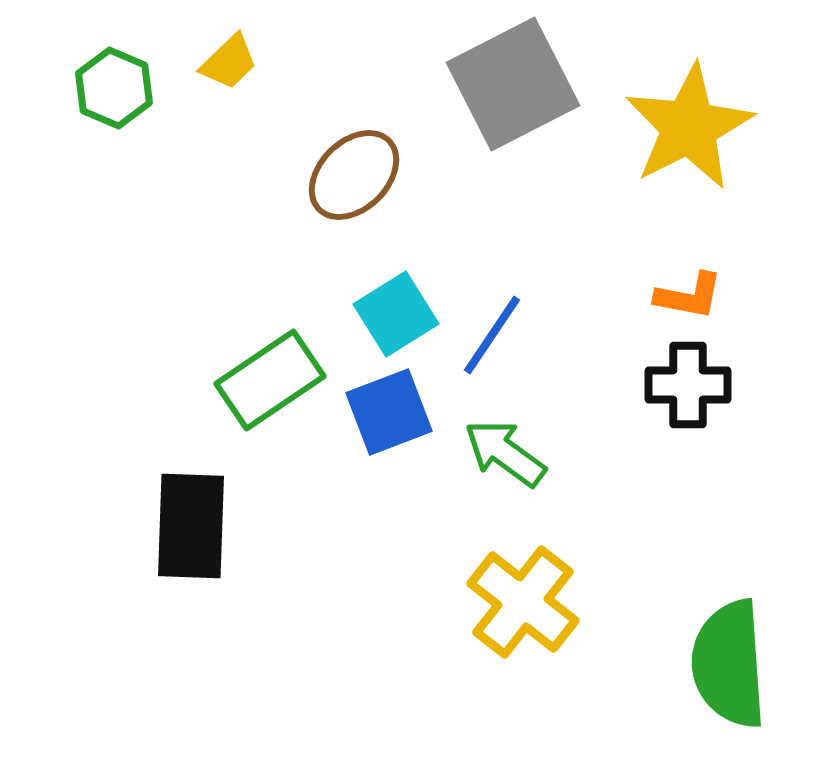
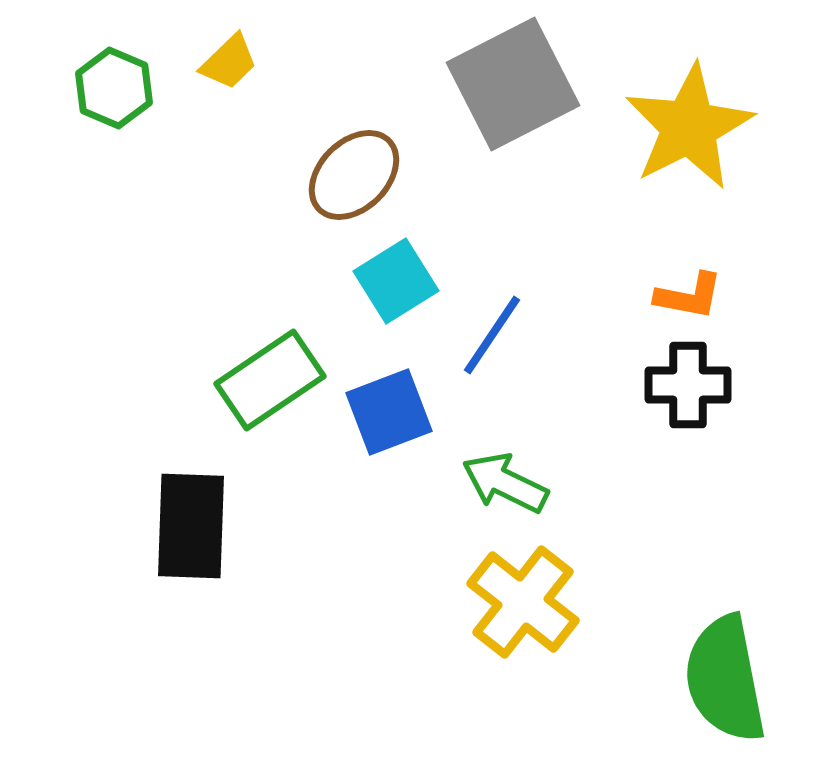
cyan square: moved 33 px up
green arrow: moved 30 px down; rotated 10 degrees counterclockwise
green semicircle: moved 4 px left, 15 px down; rotated 7 degrees counterclockwise
